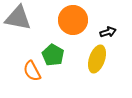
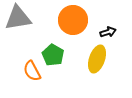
gray triangle: rotated 20 degrees counterclockwise
